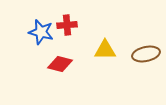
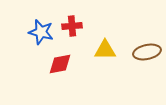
red cross: moved 5 px right, 1 px down
brown ellipse: moved 1 px right, 2 px up
red diamond: rotated 25 degrees counterclockwise
